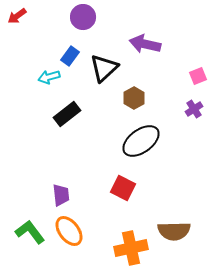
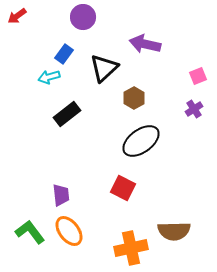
blue rectangle: moved 6 px left, 2 px up
